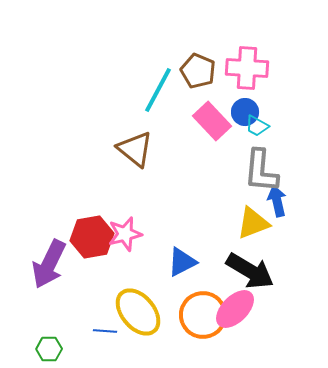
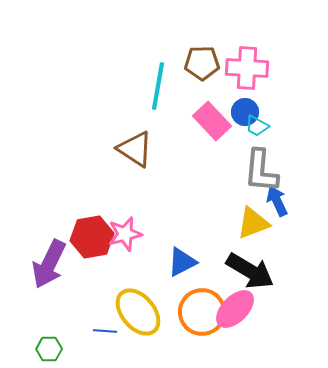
brown pentagon: moved 4 px right, 8 px up; rotated 24 degrees counterclockwise
cyan line: moved 4 px up; rotated 18 degrees counterclockwise
brown triangle: rotated 6 degrees counterclockwise
blue arrow: rotated 12 degrees counterclockwise
orange circle: moved 1 px left, 3 px up
